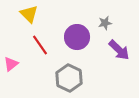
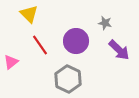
gray star: rotated 24 degrees clockwise
purple circle: moved 1 px left, 4 px down
pink triangle: moved 2 px up
gray hexagon: moved 1 px left, 1 px down
